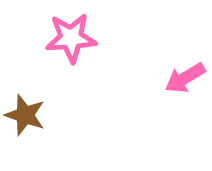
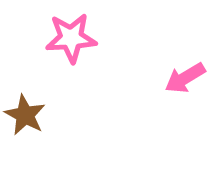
brown star: rotated 9 degrees clockwise
